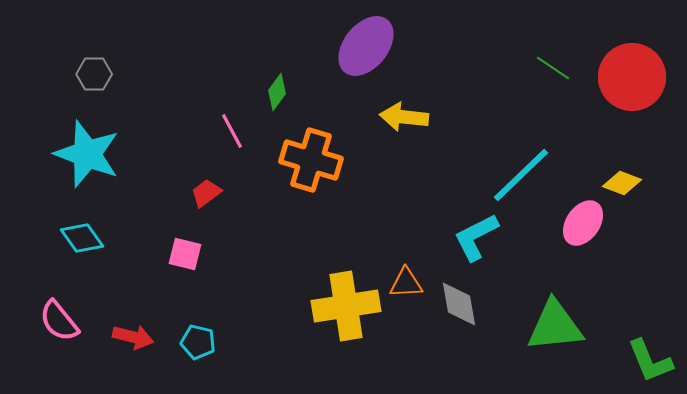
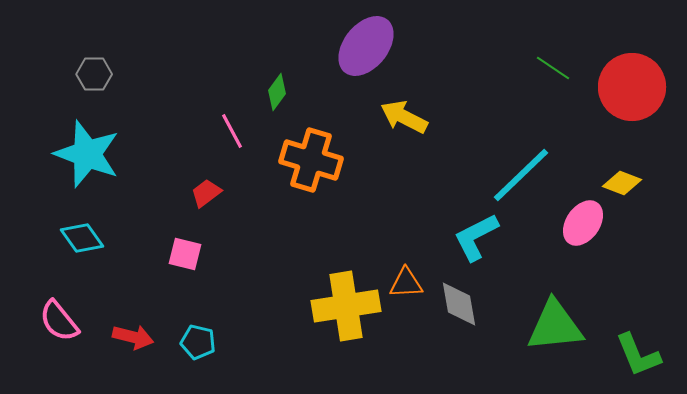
red circle: moved 10 px down
yellow arrow: rotated 21 degrees clockwise
green L-shape: moved 12 px left, 6 px up
